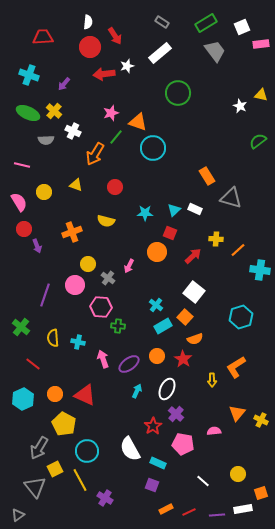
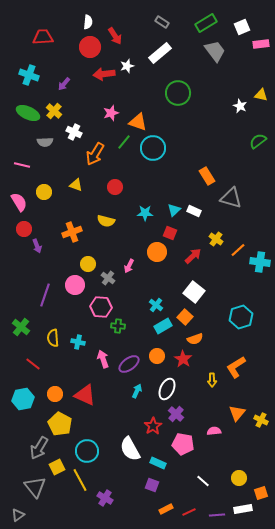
white cross at (73, 131): moved 1 px right, 1 px down
green line at (116, 137): moved 8 px right, 5 px down
gray semicircle at (46, 140): moved 1 px left, 2 px down
white rectangle at (195, 209): moved 1 px left, 2 px down
yellow cross at (216, 239): rotated 32 degrees clockwise
cyan cross at (260, 270): moved 8 px up
cyan hexagon at (23, 399): rotated 15 degrees clockwise
yellow pentagon at (64, 424): moved 4 px left
yellow square at (55, 469): moved 2 px right, 2 px up
yellow circle at (238, 474): moved 1 px right, 4 px down
